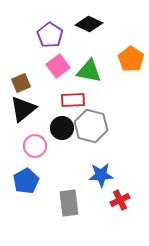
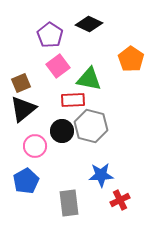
green triangle: moved 8 px down
black circle: moved 3 px down
